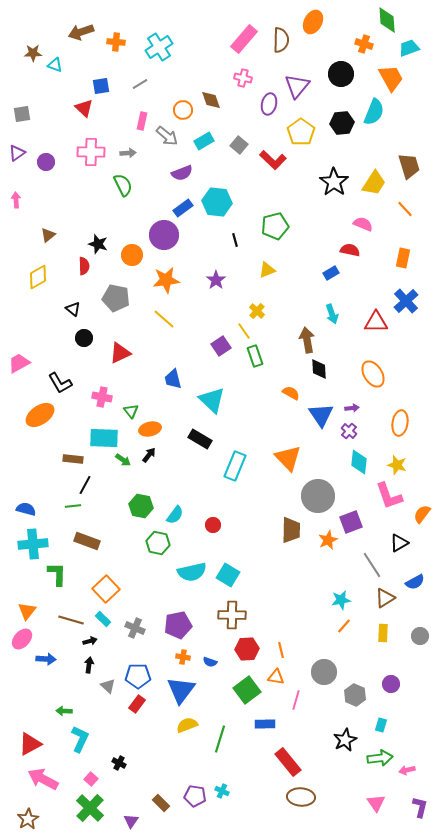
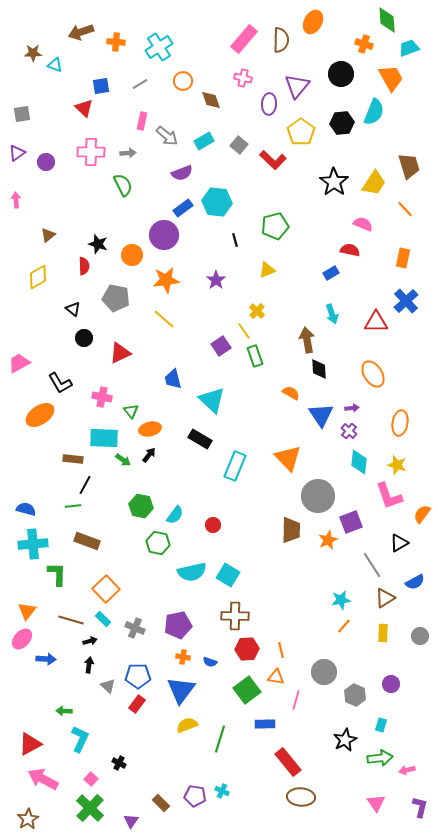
purple ellipse at (269, 104): rotated 10 degrees counterclockwise
orange circle at (183, 110): moved 29 px up
brown cross at (232, 615): moved 3 px right, 1 px down
